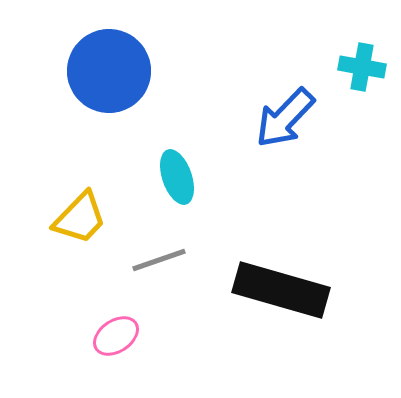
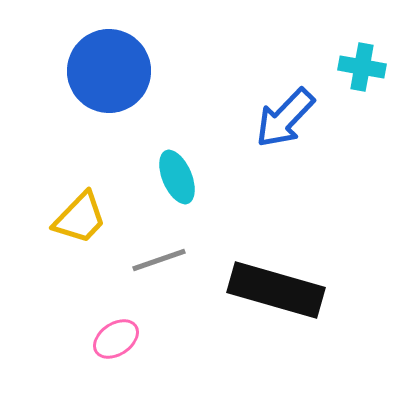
cyan ellipse: rotated 4 degrees counterclockwise
black rectangle: moved 5 px left
pink ellipse: moved 3 px down
